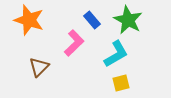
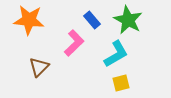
orange star: rotated 12 degrees counterclockwise
